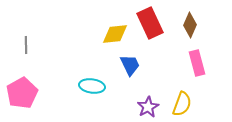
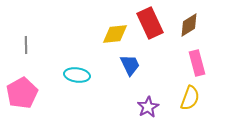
brown diamond: moved 1 px left; rotated 35 degrees clockwise
cyan ellipse: moved 15 px left, 11 px up
yellow semicircle: moved 8 px right, 6 px up
